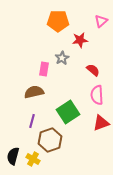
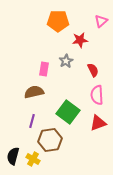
gray star: moved 4 px right, 3 px down
red semicircle: rotated 24 degrees clockwise
green square: rotated 20 degrees counterclockwise
red triangle: moved 3 px left
brown hexagon: rotated 10 degrees clockwise
